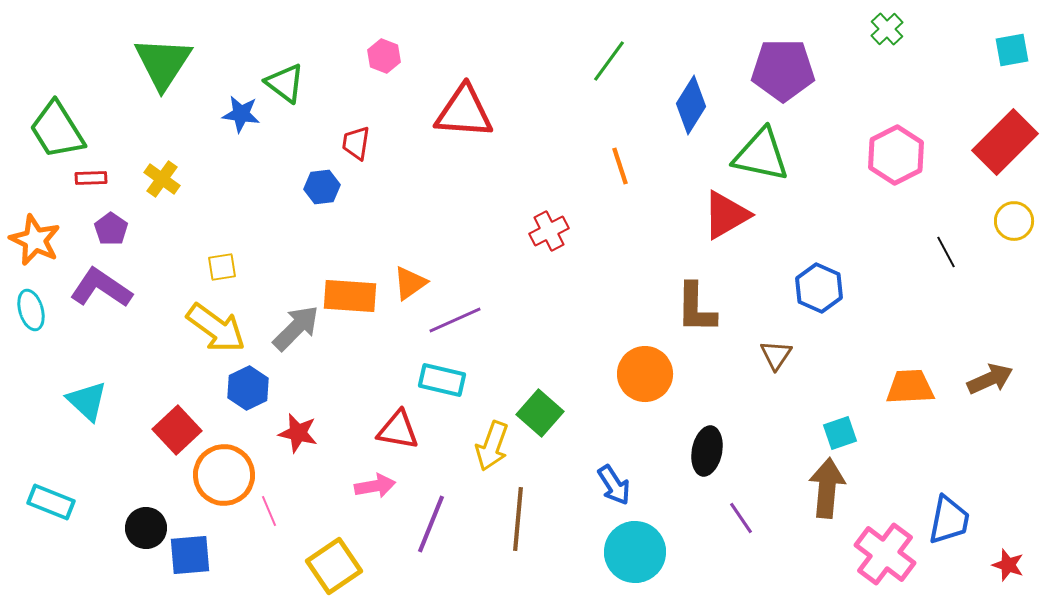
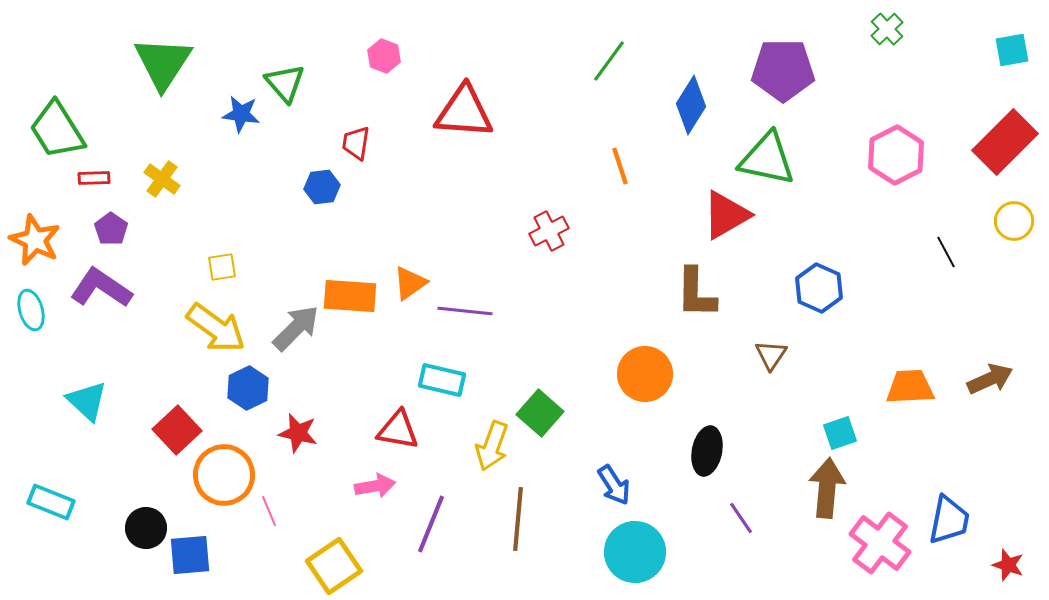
green triangle at (285, 83): rotated 12 degrees clockwise
green triangle at (761, 155): moved 6 px right, 4 px down
red rectangle at (91, 178): moved 3 px right
brown L-shape at (696, 308): moved 15 px up
purple line at (455, 320): moved 10 px right, 9 px up; rotated 30 degrees clockwise
brown triangle at (776, 355): moved 5 px left
pink cross at (885, 554): moved 5 px left, 11 px up
